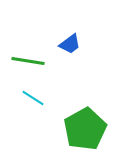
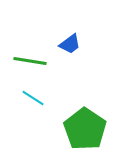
green line: moved 2 px right
green pentagon: rotated 9 degrees counterclockwise
